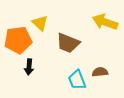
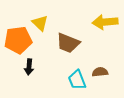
yellow arrow: rotated 25 degrees counterclockwise
